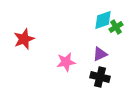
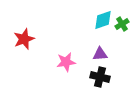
green cross: moved 6 px right, 3 px up
purple triangle: rotated 21 degrees clockwise
